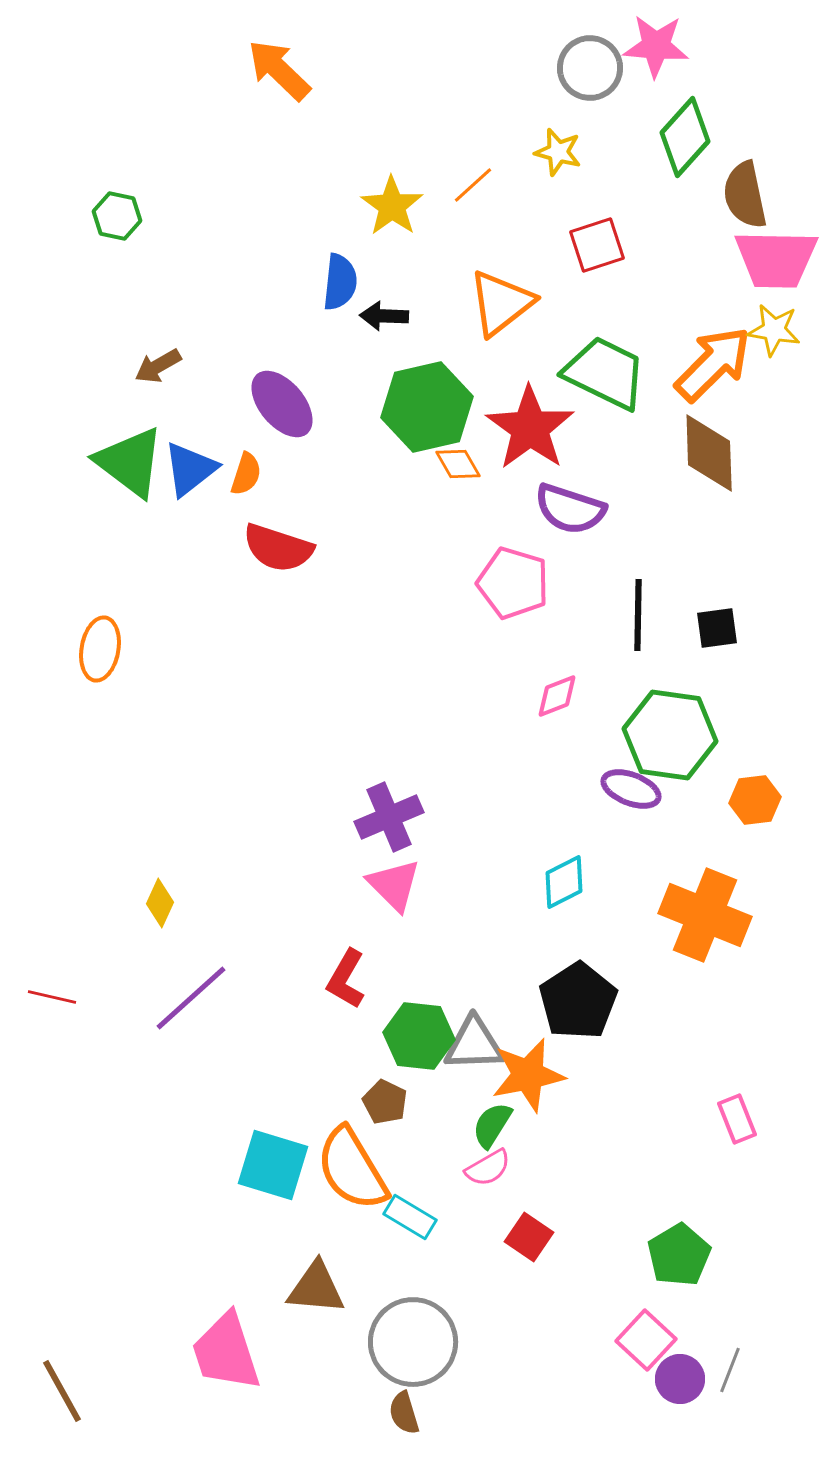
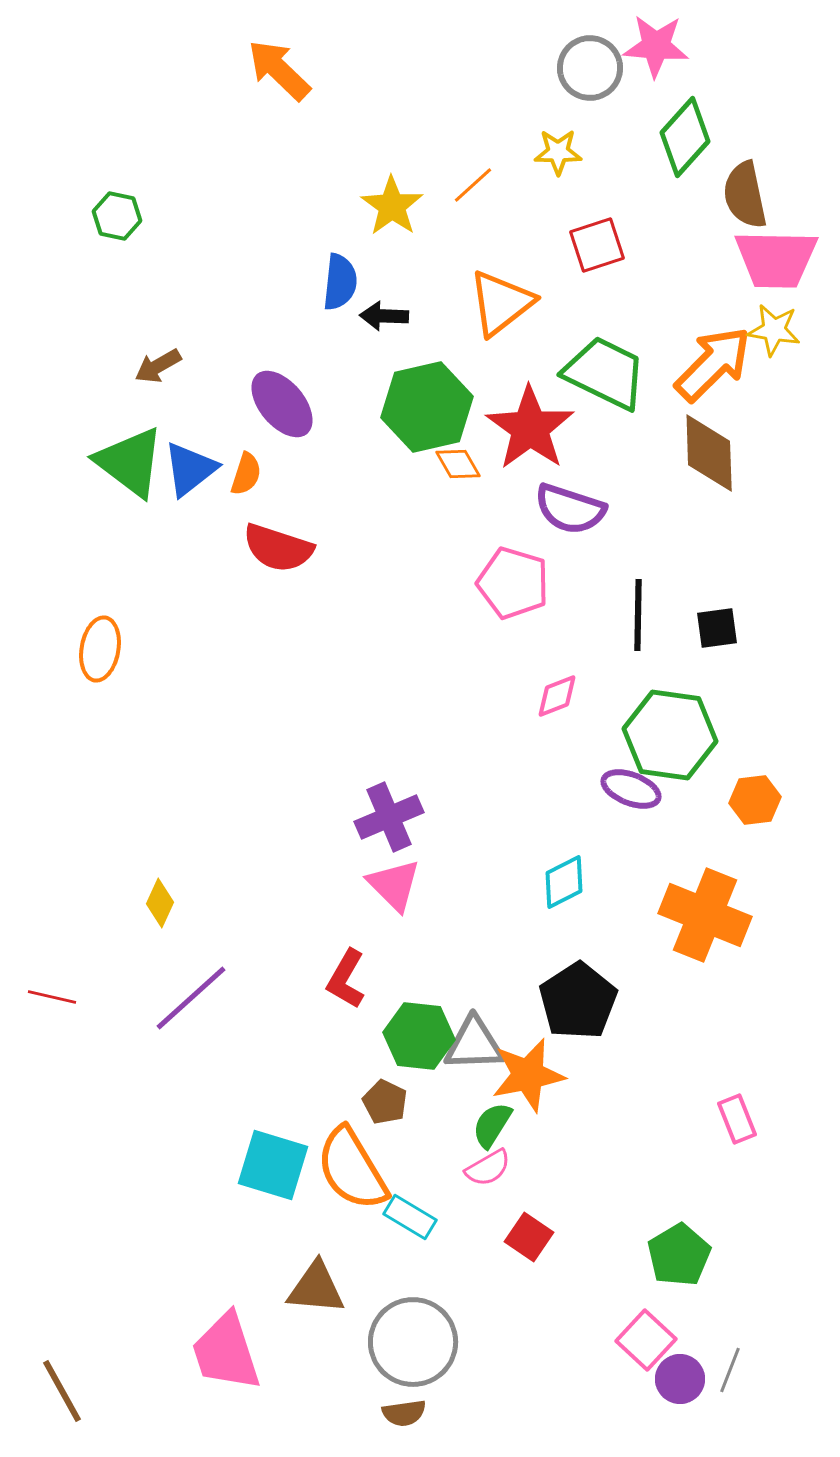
yellow star at (558, 152): rotated 15 degrees counterclockwise
brown semicircle at (404, 1413): rotated 81 degrees counterclockwise
